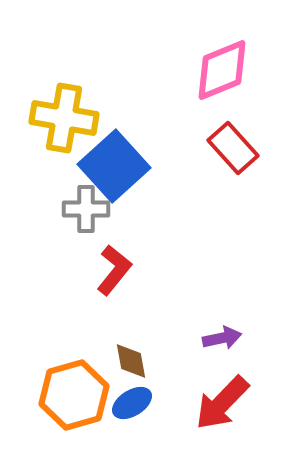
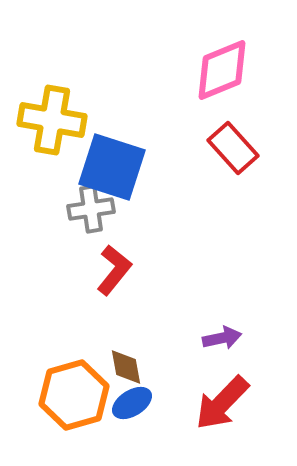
yellow cross: moved 12 px left, 2 px down
blue square: moved 2 px left, 1 px down; rotated 30 degrees counterclockwise
gray cross: moved 5 px right; rotated 9 degrees counterclockwise
brown diamond: moved 5 px left, 6 px down
